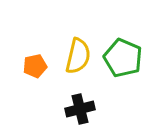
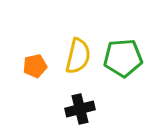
green pentagon: rotated 27 degrees counterclockwise
